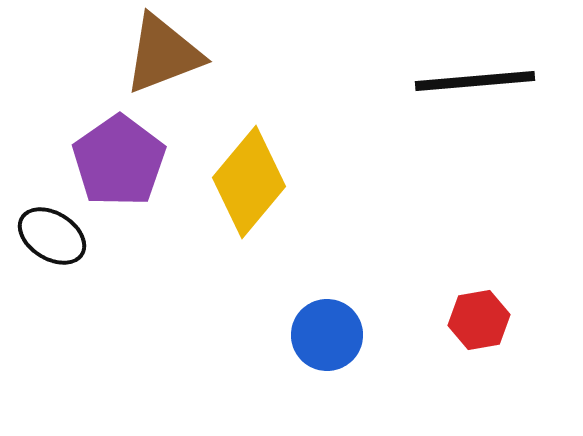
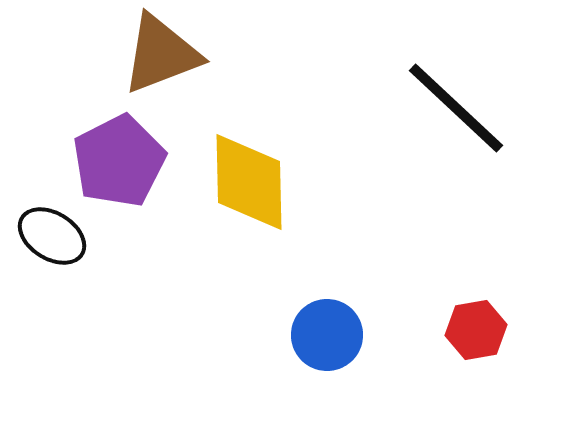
brown triangle: moved 2 px left
black line: moved 19 px left, 27 px down; rotated 48 degrees clockwise
purple pentagon: rotated 8 degrees clockwise
yellow diamond: rotated 41 degrees counterclockwise
red hexagon: moved 3 px left, 10 px down
